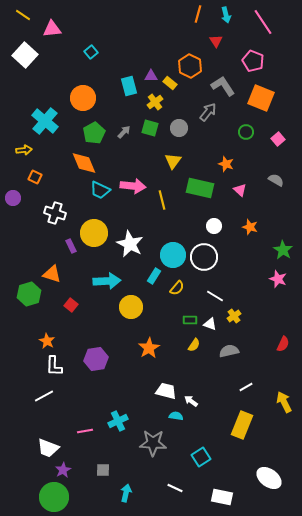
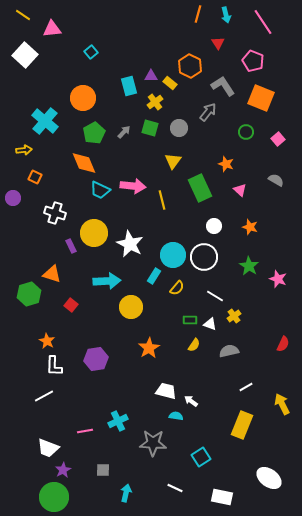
red triangle at (216, 41): moved 2 px right, 2 px down
green rectangle at (200, 188): rotated 52 degrees clockwise
green star at (283, 250): moved 34 px left, 16 px down
yellow arrow at (284, 402): moved 2 px left, 2 px down
